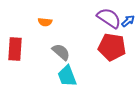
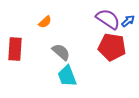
purple semicircle: moved 1 px left, 1 px down
orange semicircle: rotated 48 degrees counterclockwise
